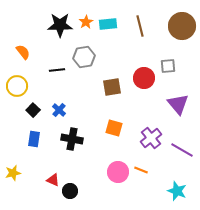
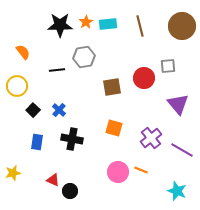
blue rectangle: moved 3 px right, 3 px down
